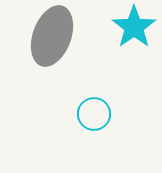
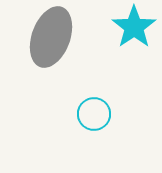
gray ellipse: moved 1 px left, 1 px down
